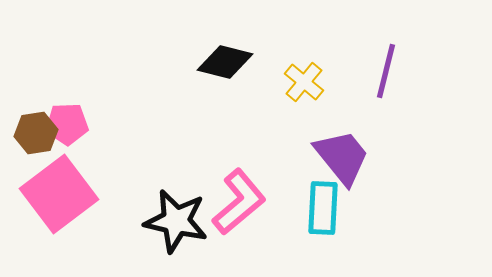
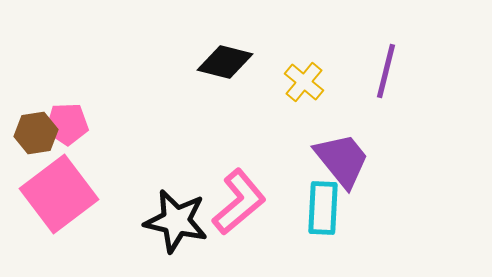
purple trapezoid: moved 3 px down
